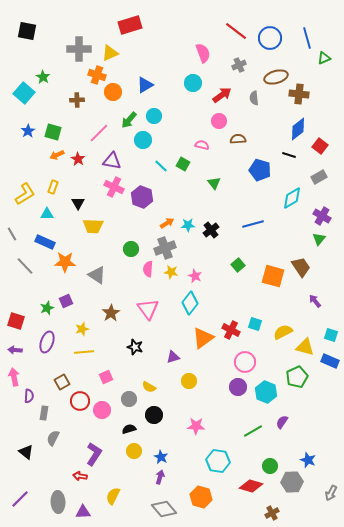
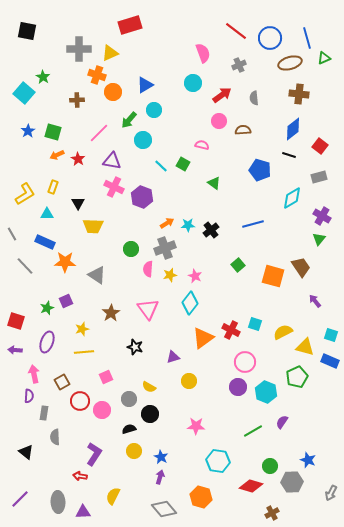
brown ellipse at (276, 77): moved 14 px right, 14 px up
cyan circle at (154, 116): moved 6 px up
blue diamond at (298, 129): moved 5 px left
brown semicircle at (238, 139): moved 5 px right, 9 px up
gray rectangle at (319, 177): rotated 14 degrees clockwise
green triangle at (214, 183): rotated 16 degrees counterclockwise
yellow star at (171, 272): moved 1 px left, 3 px down; rotated 24 degrees counterclockwise
pink arrow at (14, 377): moved 20 px right, 3 px up
black circle at (154, 415): moved 4 px left, 1 px up
gray semicircle at (53, 438): moved 2 px right, 1 px up; rotated 28 degrees counterclockwise
